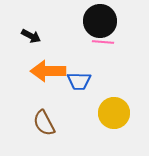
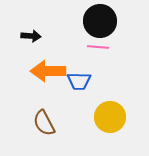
black arrow: rotated 24 degrees counterclockwise
pink line: moved 5 px left, 5 px down
yellow circle: moved 4 px left, 4 px down
